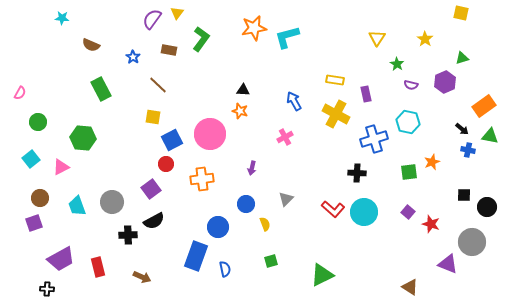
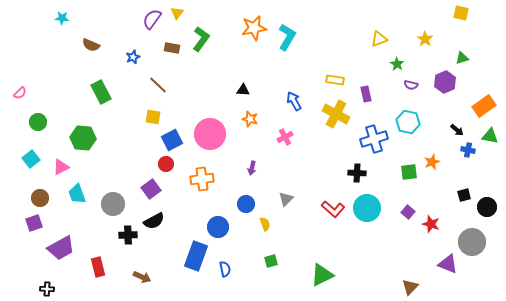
cyan L-shape at (287, 37): rotated 136 degrees clockwise
yellow triangle at (377, 38): moved 2 px right, 1 px down; rotated 36 degrees clockwise
brown rectangle at (169, 50): moved 3 px right, 2 px up
blue star at (133, 57): rotated 16 degrees clockwise
green rectangle at (101, 89): moved 3 px down
pink semicircle at (20, 93): rotated 16 degrees clockwise
orange star at (240, 111): moved 10 px right, 8 px down
black arrow at (462, 129): moved 5 px left, 1 px down
black square at (464, 195): rotated 16 degrees counterclockwise
gray circle at (112, 202): moved 1 px right, 2 px down
cyan trapezoid at (77, 206): moved 12 px up
cyan circle at (364, 212): moved 3 px right, 4 px up
purple trapezoid at (61, 259): moved 11 px up
brown triangle at (410, 287): rotated 42 degrees clockwise
